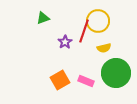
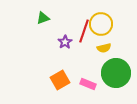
yellow circle: moved 3 px right, 3 px down
pink rectangle: moved 2 px right, 3 px down
